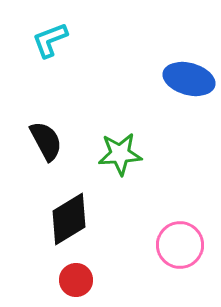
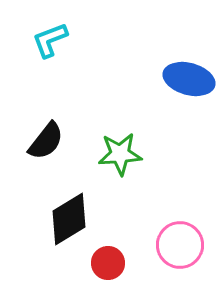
black semicircle: rotated 66 degrees clockwise
red circle: moved 32 px right, 17 px up
